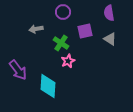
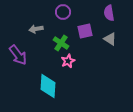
purple arrow: moved 15 px up
